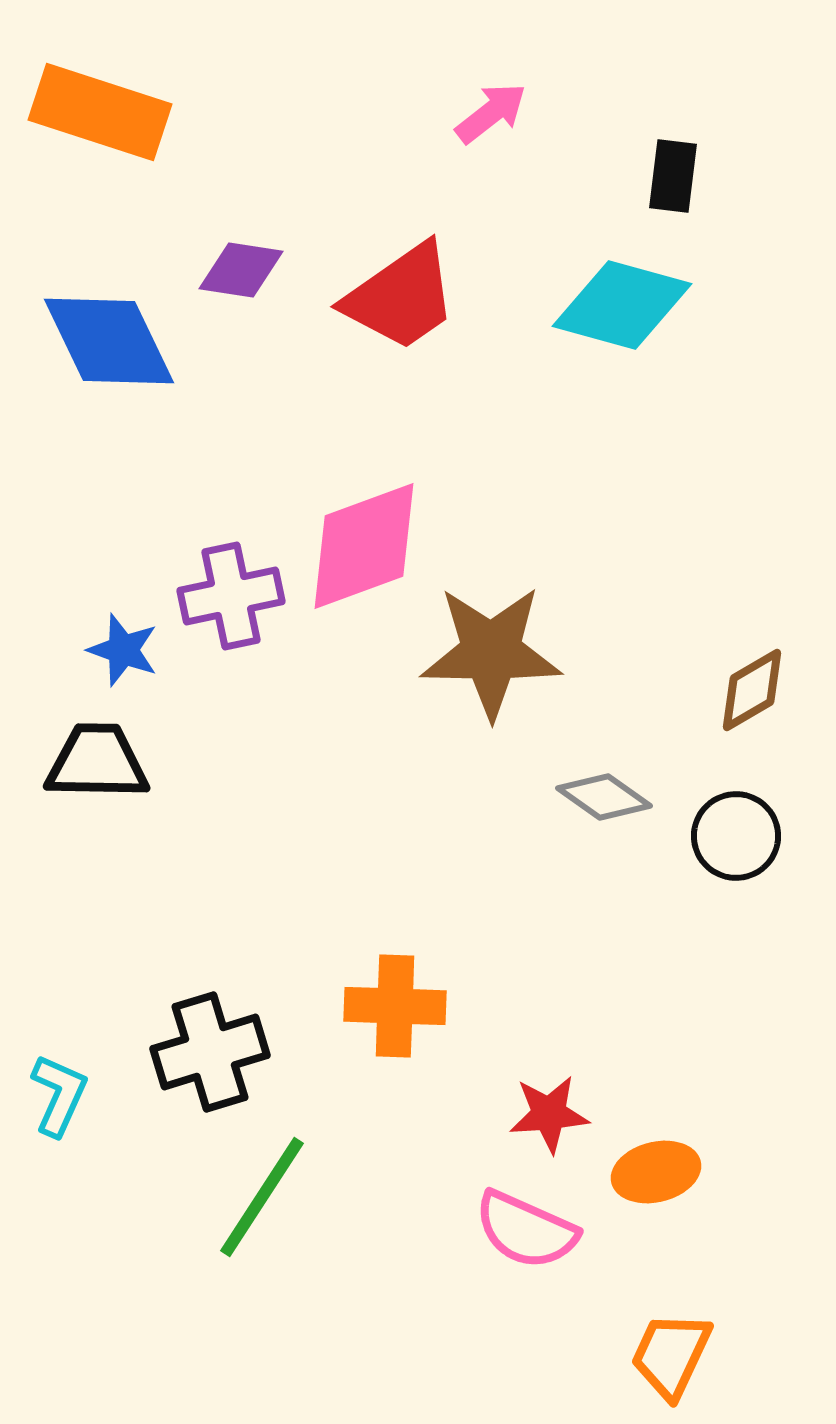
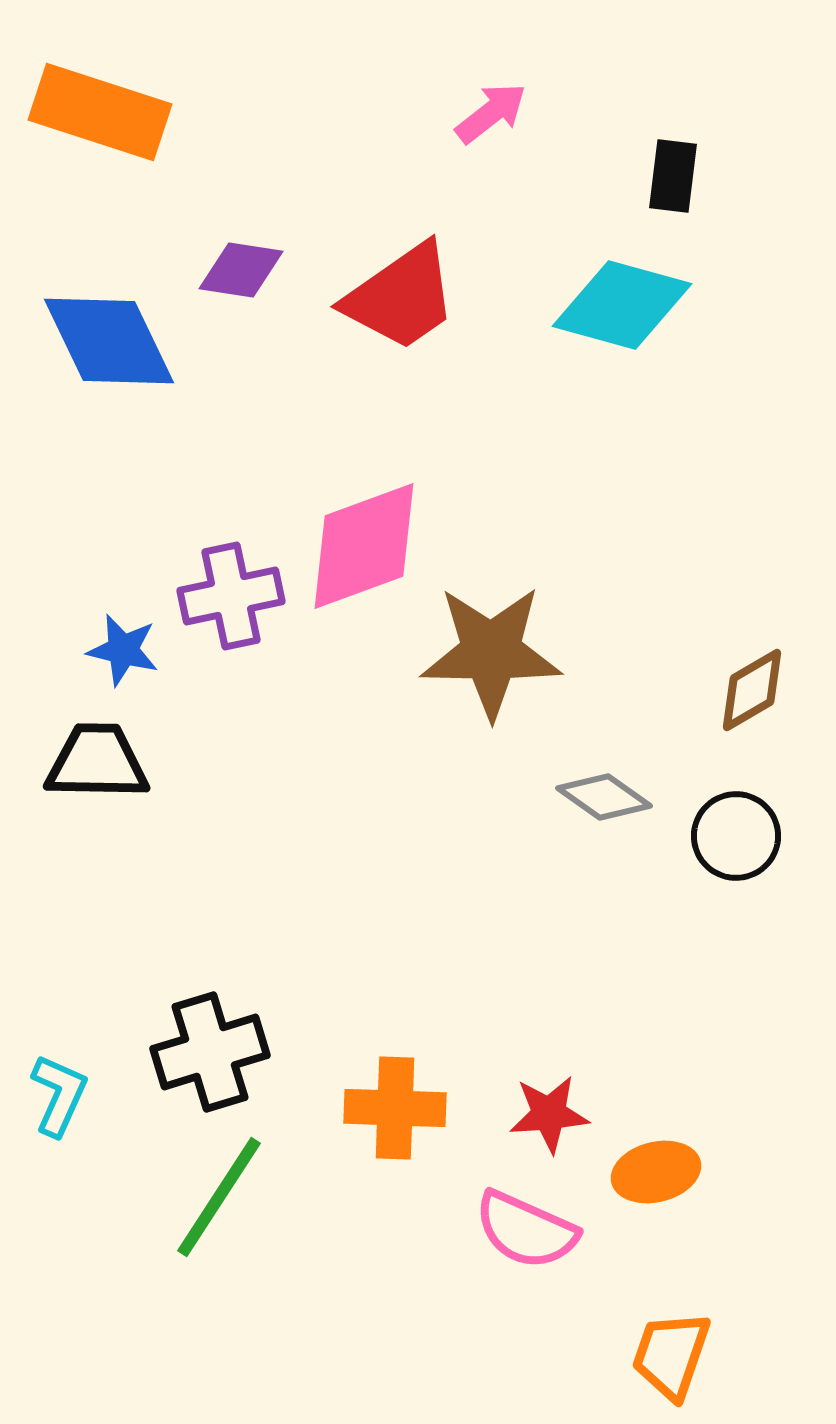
blue star: rotated 6 degrees counterclockwise
orange cross: moved 102 px down
green line: moved 43 px left
orange trapezoid: rotated 6 degrees counterclockwise
